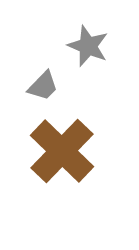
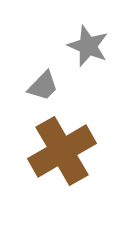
brown cross: rotated 16 degrees clockwise
